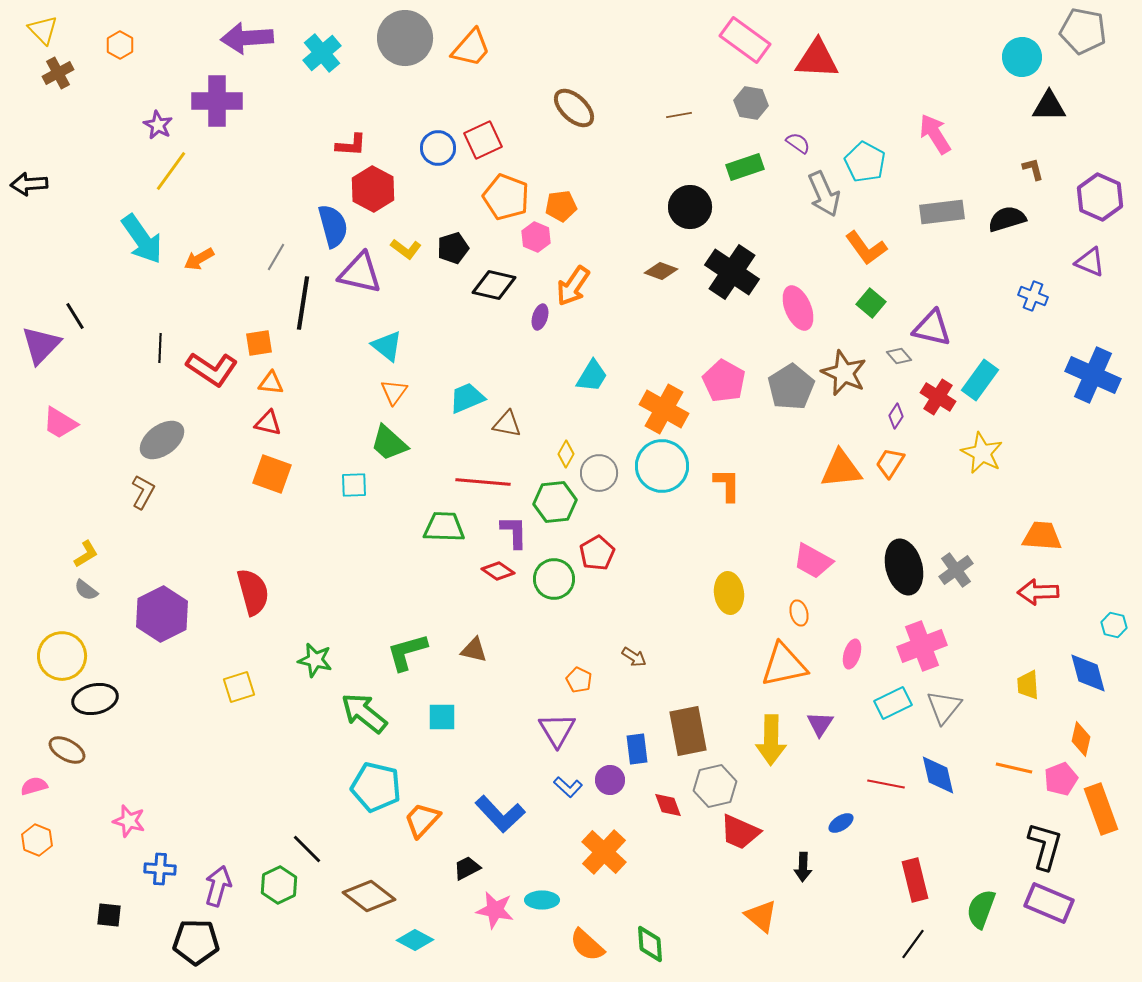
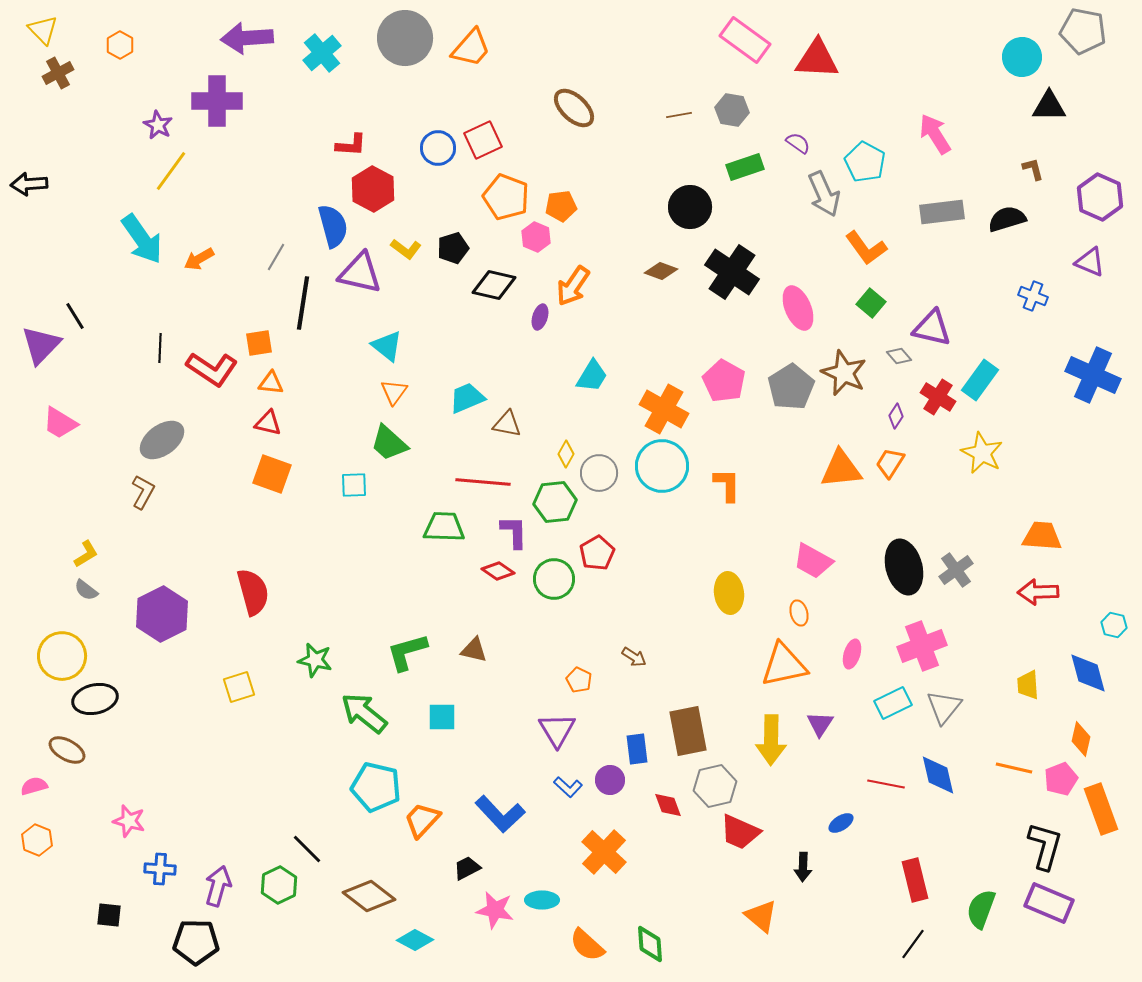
gray hexagon at (751, 103): moved 19 px left, 7 px down
